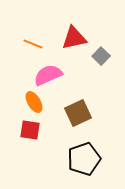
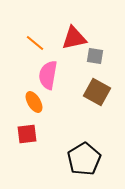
orange line: moved 2 px right, 1 px up; rotated 18 degrees clockwise
gray square: moved 6 px left; rotated 36 degrees counterclockwise
pink semicircle: rotated 56 degrees counterclockwise
brown square: moved 19 px right, 21 px up; rotated 36 degrees counterclockwise
red square: moved 3 px left, 4 px down; rotated 15 degrees counterclockwise
black pentagon: rotated 12 degrees counterclockwise
